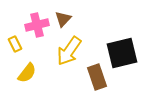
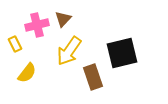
brown rectangle: moved 4 px left
